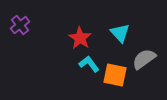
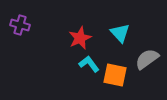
purple cross: rotated 36 degrees counterclockwise
red star: rotated 15 degrees clockwise
gray semicircle: moved 3 px right
